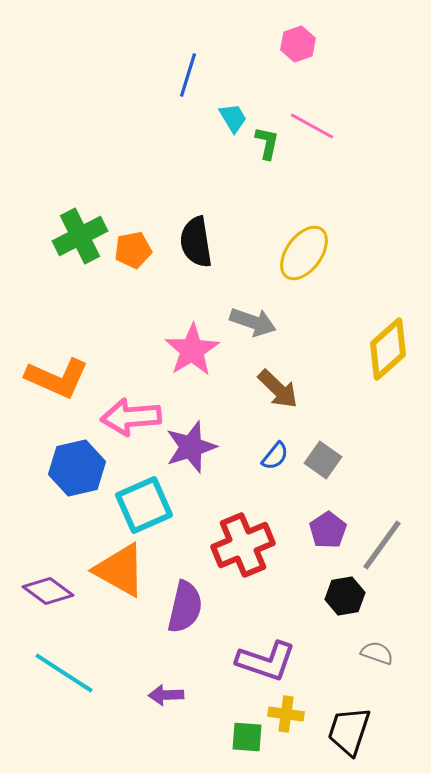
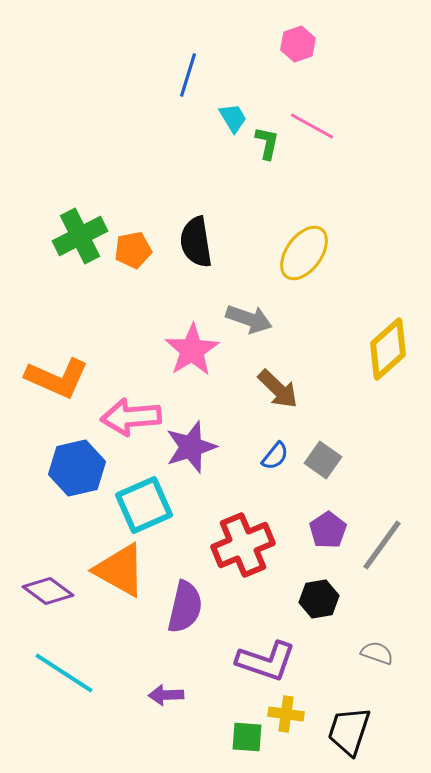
gray arrow: moved 4 px left, 3 px up
black hexagon: moved 26 px left, 3 px down
